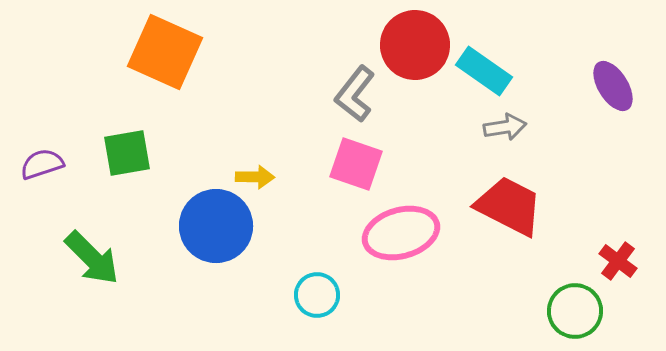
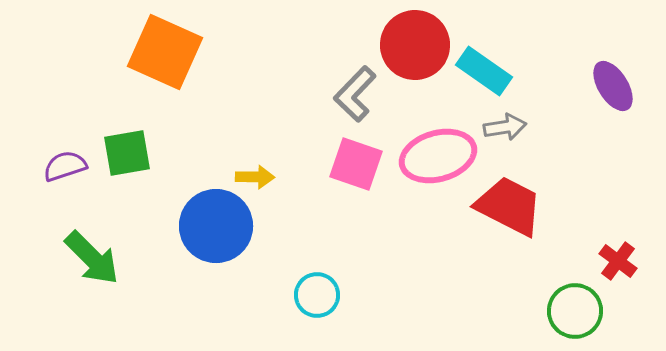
gray L-shape: rotated 6 degrees clockwise
purple semicircle: moved 23 px right, 2 px down
pink ellipse: moved 37 px right, 77 px up
